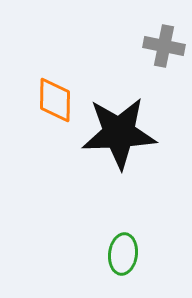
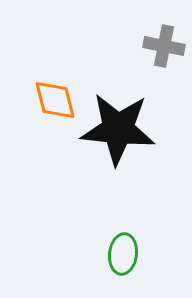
orange diamond: rotated 15 degrees counterclockwise
black star: moved 1 px left, 4 px up; rotated 8 degrees clockwise
